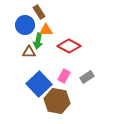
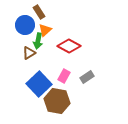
orange triangle: moved 1 px left; rotated 40 degrees counterclockwise
brown triangle: moved 1 px down; rotated 32 degrees counterclockwise
